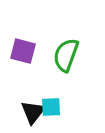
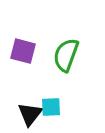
black triangle: moved 3 px left, 2 px down
